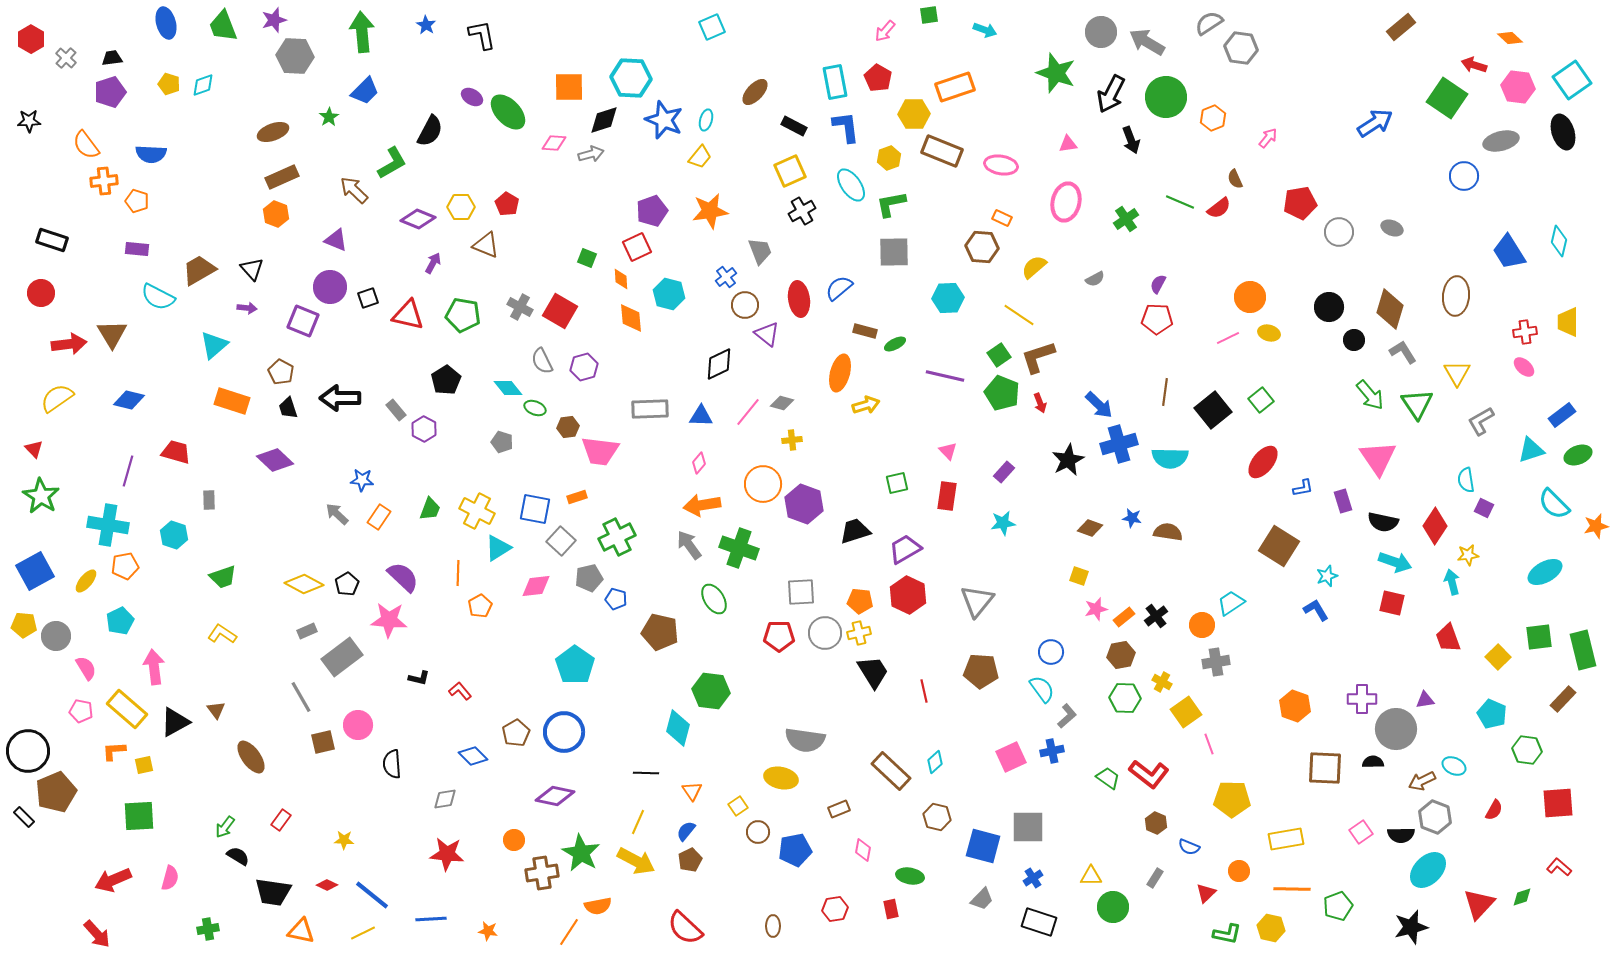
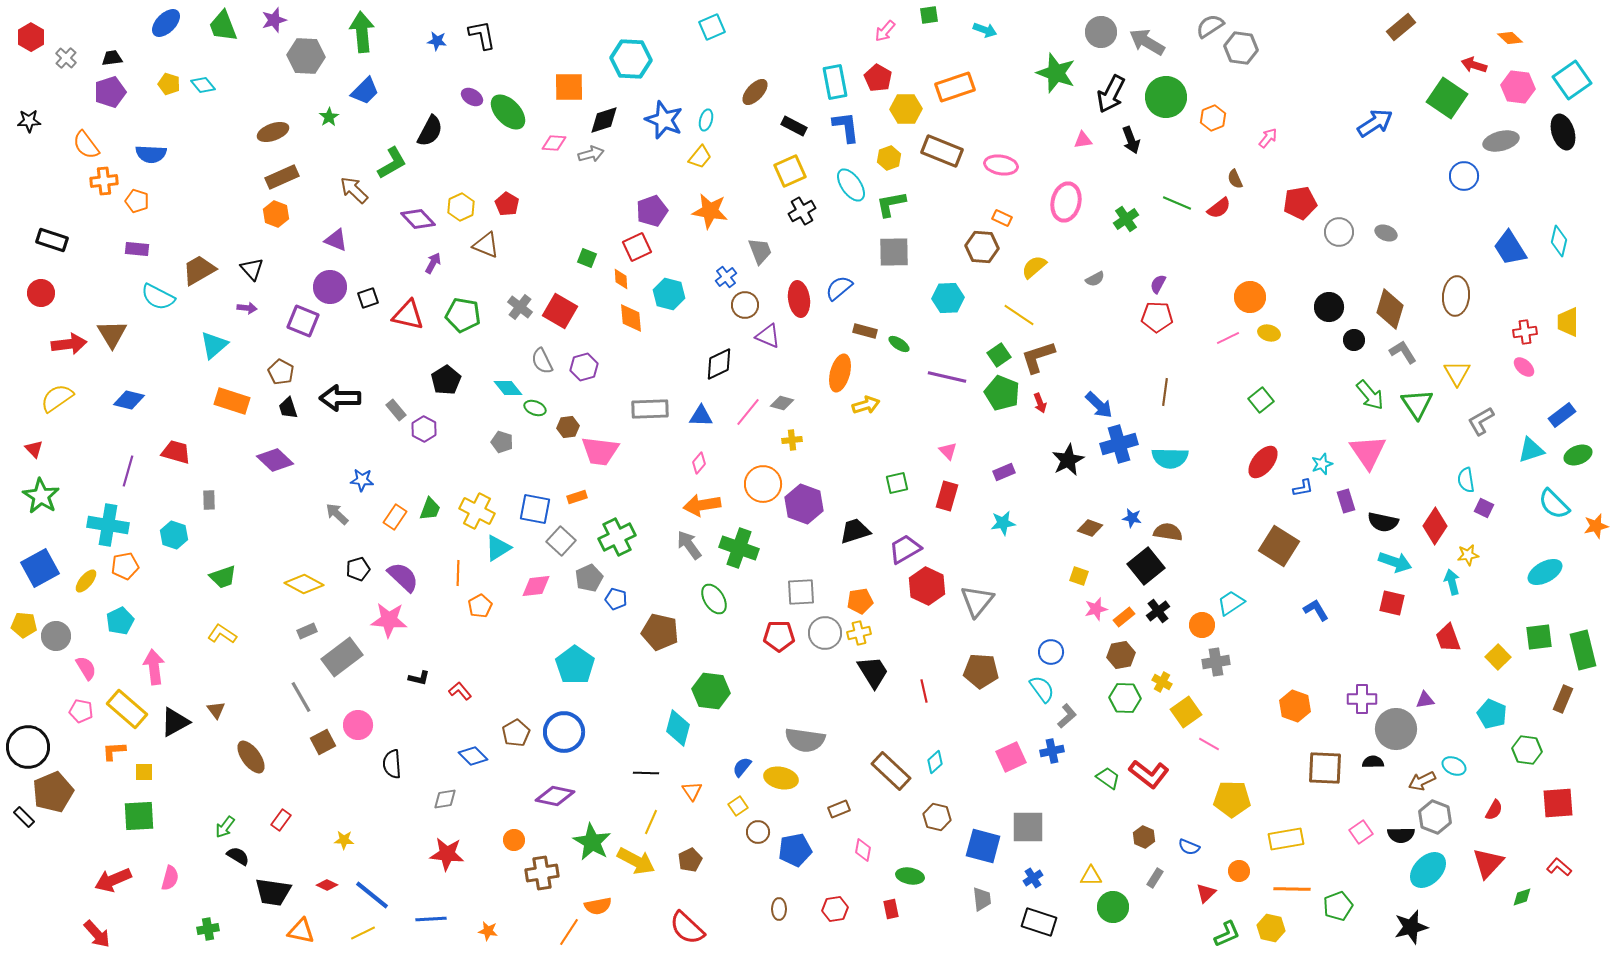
blue ellipse at (166, 23): rotated 60 degrees clockwise
gray semicircle at (1209, 23): moved 1 px right, 3 px down
blue star at (426, 25): moved 11 px right, 16 px down; rotated 24 degrees counterclockwise
red hexagon at (31, 39): moved 2 px up
gray hexagon at (295, 56): moved 11 px right
cyan hexagon at (631, 78): moved 19 px up
cyan diamond at (203, 85): rotated 70 degrees clockwise
yellow hexagon at (914, 114): moved 8 px left, 5 px up
pink triangle at (1068, 144): moved 15 px right, 4 px up
green line at (1180, 202): moved 3 px left, 1 px down
yellow hexagon at (461, 207): rotated 24 degrees counterclockwise
orange star at (710, 211): rotated 18 degrees clockwise
purple diamond at (418, 219): rotated 24 degrees clockwise
gray ellipse at (1392, 228): moved 6 px left, 5 px down
blue trapezoid at (1509, 252): moved 1 px right, 4 px up
gray cross at (520, 307): rotated 10 degrees clockwise
red pentagon at (1157, 319): moved 2 px up
purple triangle at (767, 334): moved 1 px right, 2 px down; rotated 16 degrees counterclockwise
green ellipse at (895, 344): moved 4 px right; rotated 60 degrees clockwise
purple line at (945, 376): moved 2 px right, 1 px down
black square at (1213, 410): moved 67 px left, 156 px down
pink triangle at (1378, 458): moved 10 px left, 6 px up
purple rectangle at (1004, 472): rotated 25 degrees clockwise
red rectangle at (947, 496): rotated 8 degrees clockwise
purple rectangle at (1343, 501): moved 3 px right
orange rectangle at (379, 517): moved 16 px right
blue square at (35, 571): moved 5 px right, 3 px up
cyan star at (1327, 576): moved 5 px left, 112 px up
gray pentagon at (589, 578): rotated 12 degrees counterclockwise
black pentagon at (347, 584): moved 11 px right, 15 px up; rotated 15 degrees clockwise
red hexagon at (908, 595): moved 19 px right, 9 px up
orange pentagon at (860, 601): rotated 15 degrees counterclockwise
black cross at (1156, 616): moved 2 px right, 5 px up
brown rectangle at (1563, 699): rotated 20 degrees counterclockwise
brown square at (323, 742): rotated 15 degrees counterclockwise
pink line at (1209, 744): rotated 40 degrees counterclockwise
black circle at (28, 751): moved 4 px up
yellow square at (144, 765): moved 7 px down; rotated 12 degrees clockwise
brown pentagon at (56, 792): moved 3 px left
yellow line at (638, 822): moved 13 px right
brown hexagon at (1156, 823): moved 12 px left, 14 px down
blue semicircle at (686, 831): moved 56 px right, 64 px up
green star at (581, 853): moved 11 px right, 11 px up
gray trapezoid at (982, 899): rotated 50 degrees counterclockwise
red triangle at (1479, 904): moved 9 px right, 41 px up
brown ellipse at (773, 926): moved 6 px right, 17 px up
red semicircle at (685, 928): moved 2 px right
green L-shape at (1227, 934): rotated 36 degrees counterclockwise
